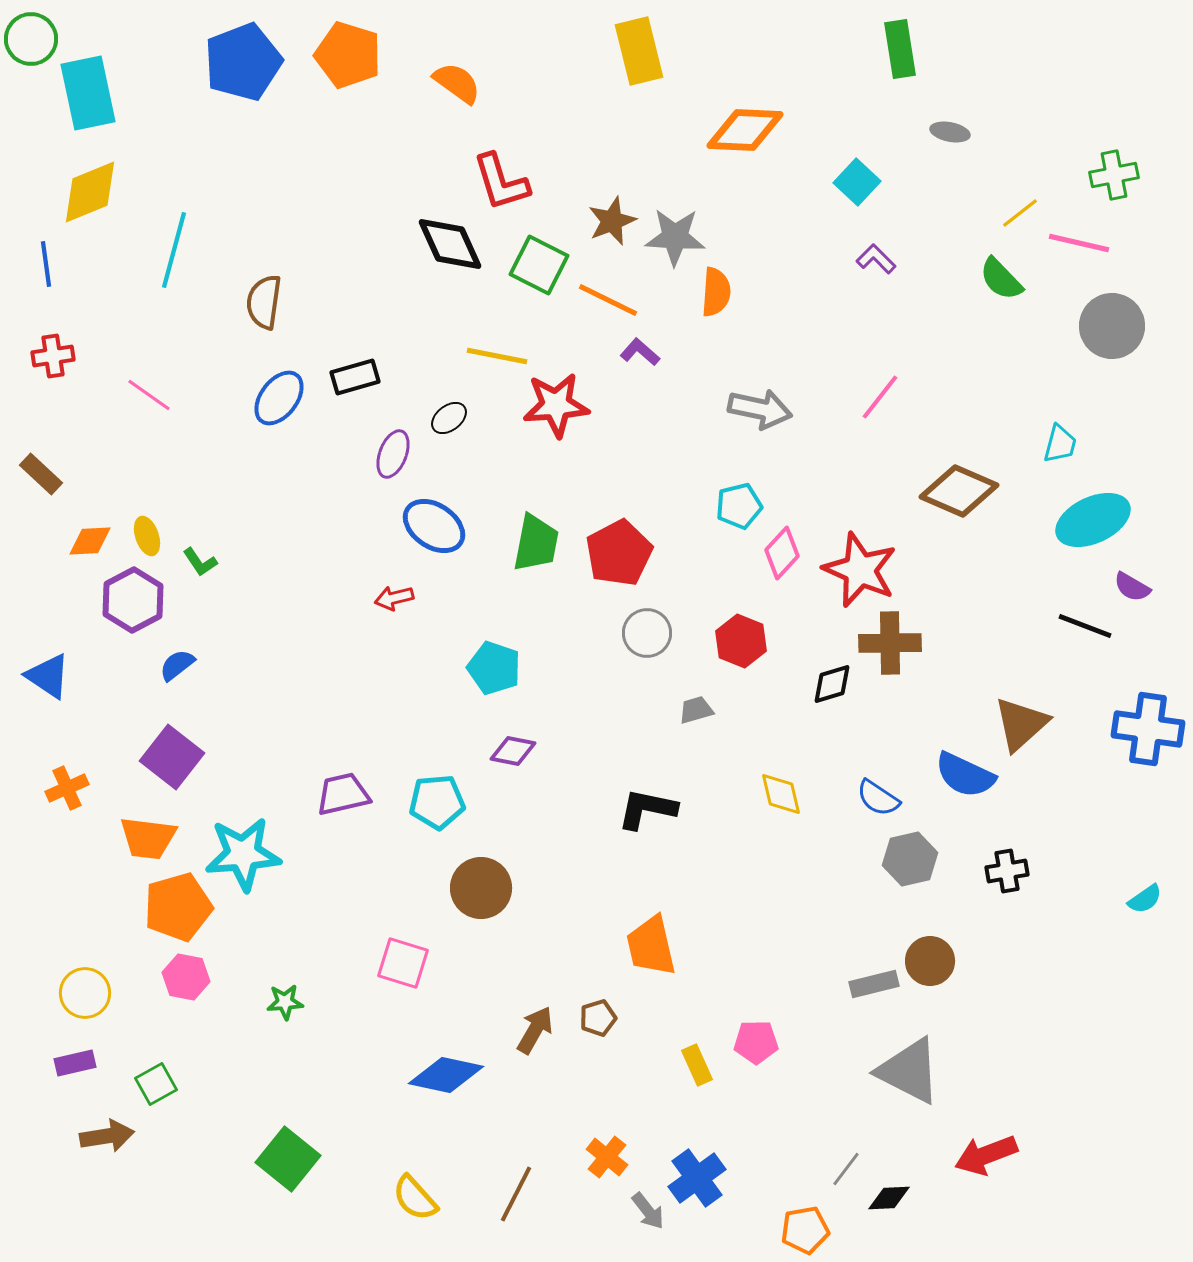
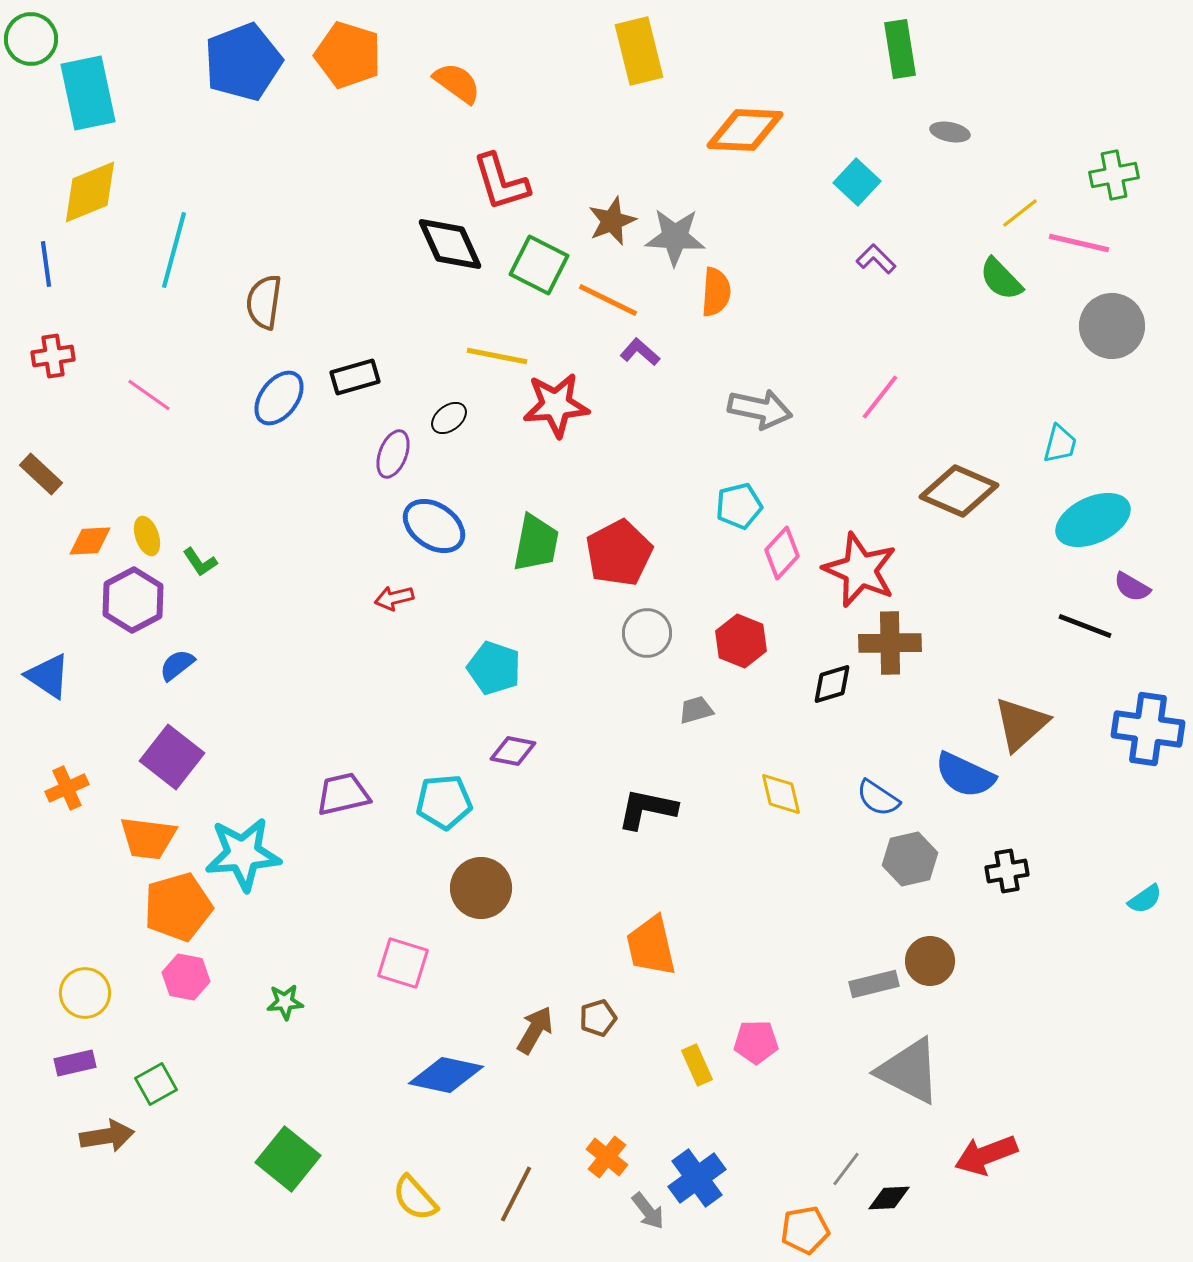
cyan pentagon at (437, 802): moved 7 px right
